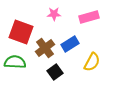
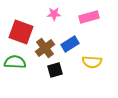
yellow semicircle: rotated 66 degrees clockwise
black square: moved 2 px up; rotated 21 degrees clockwise
